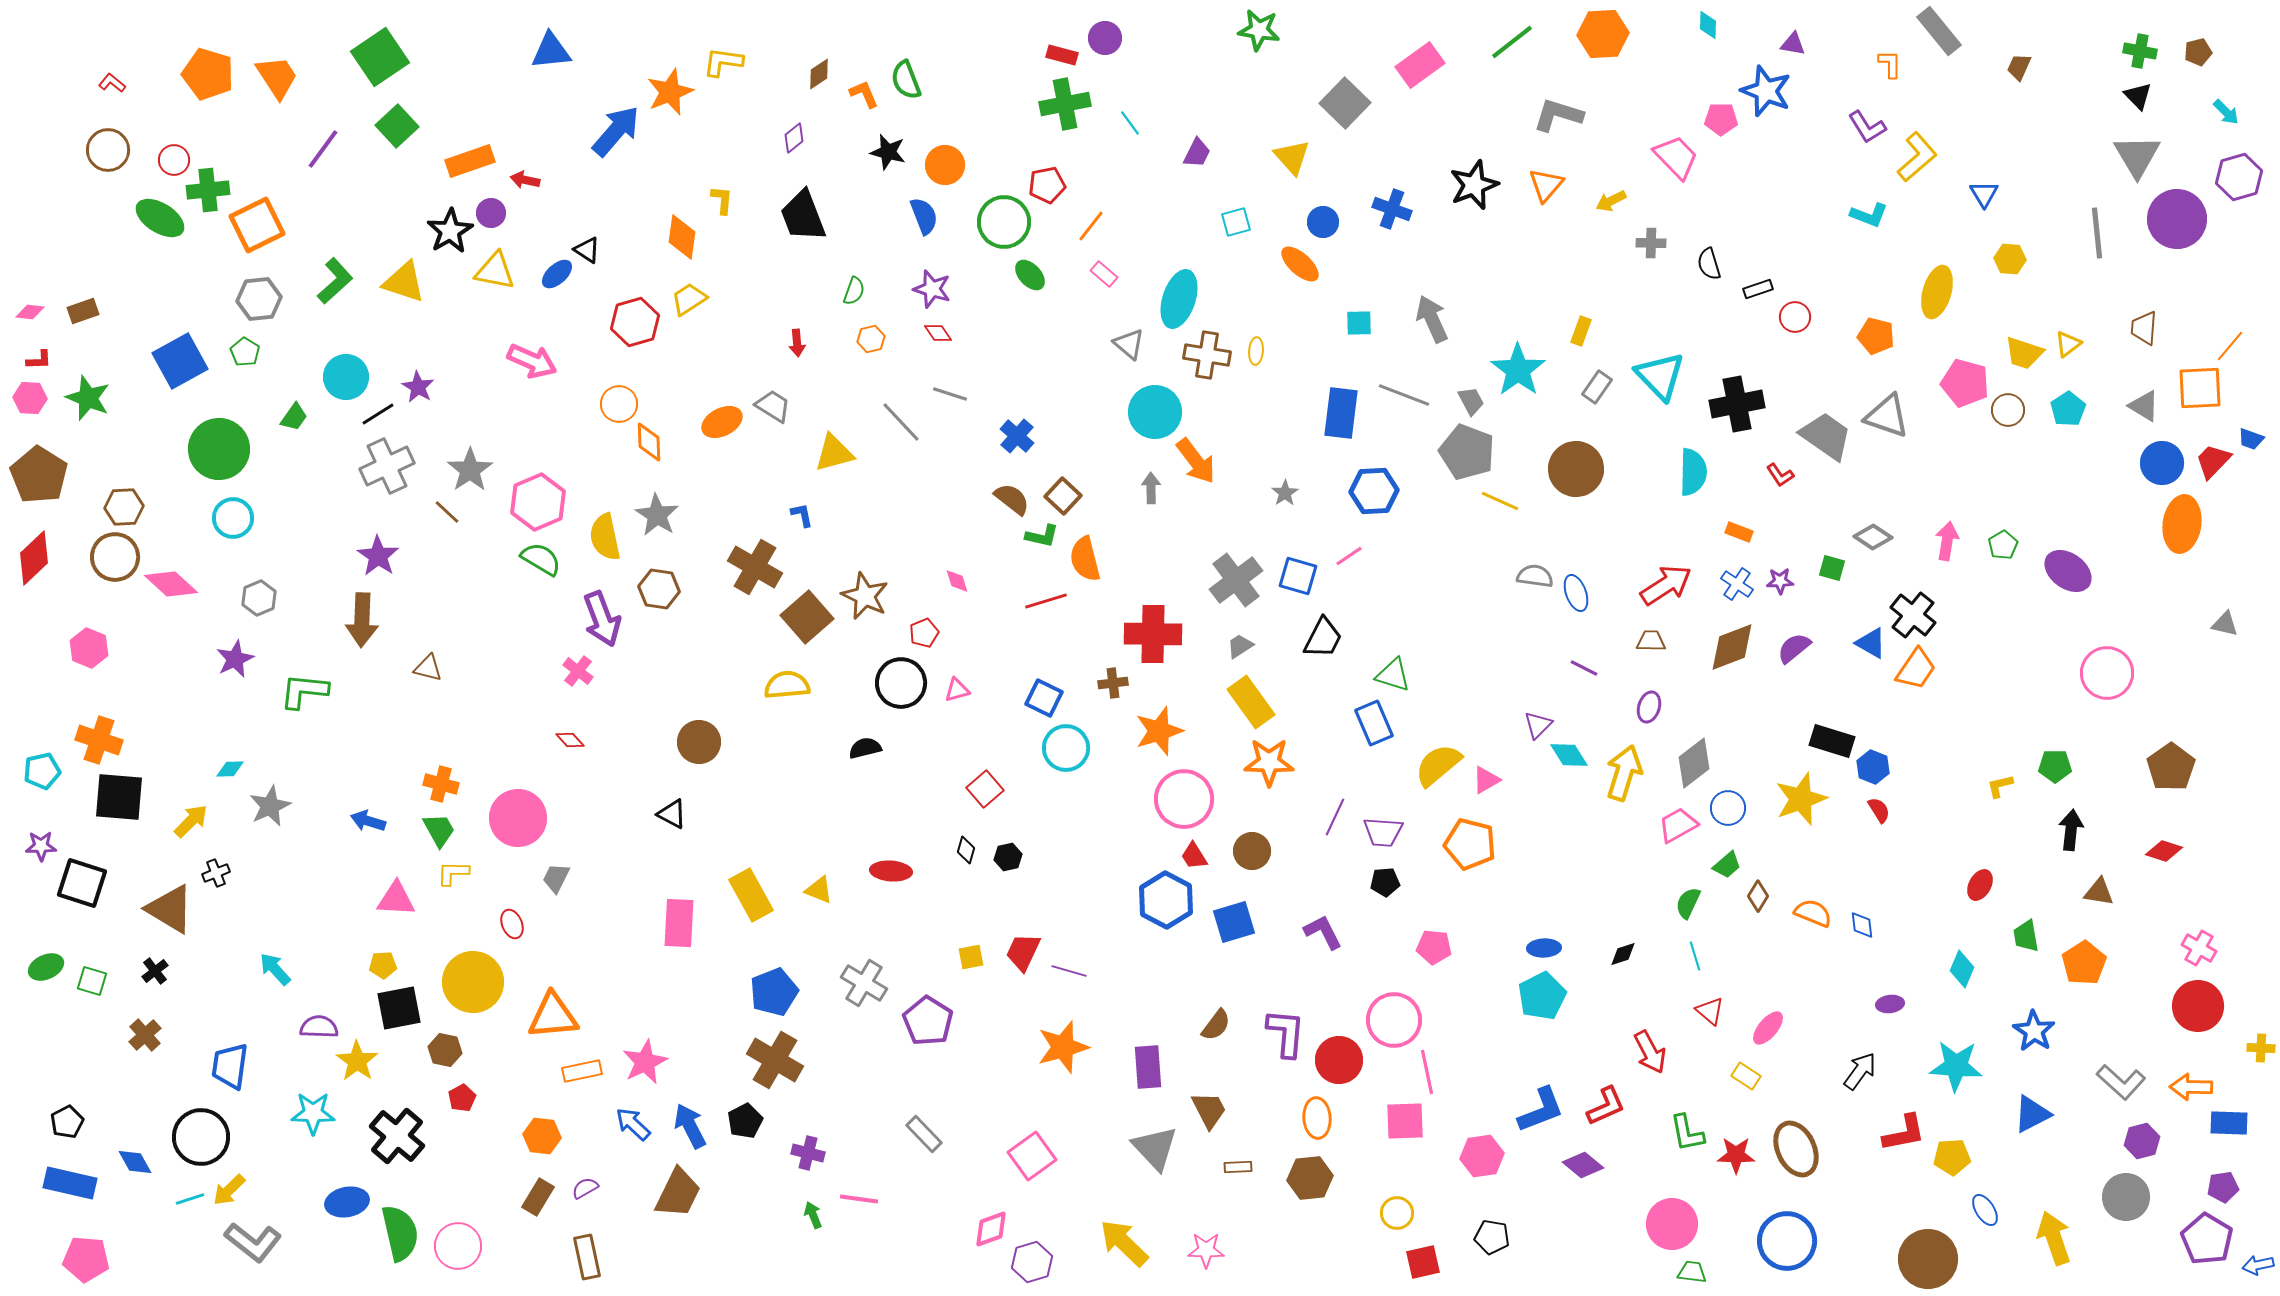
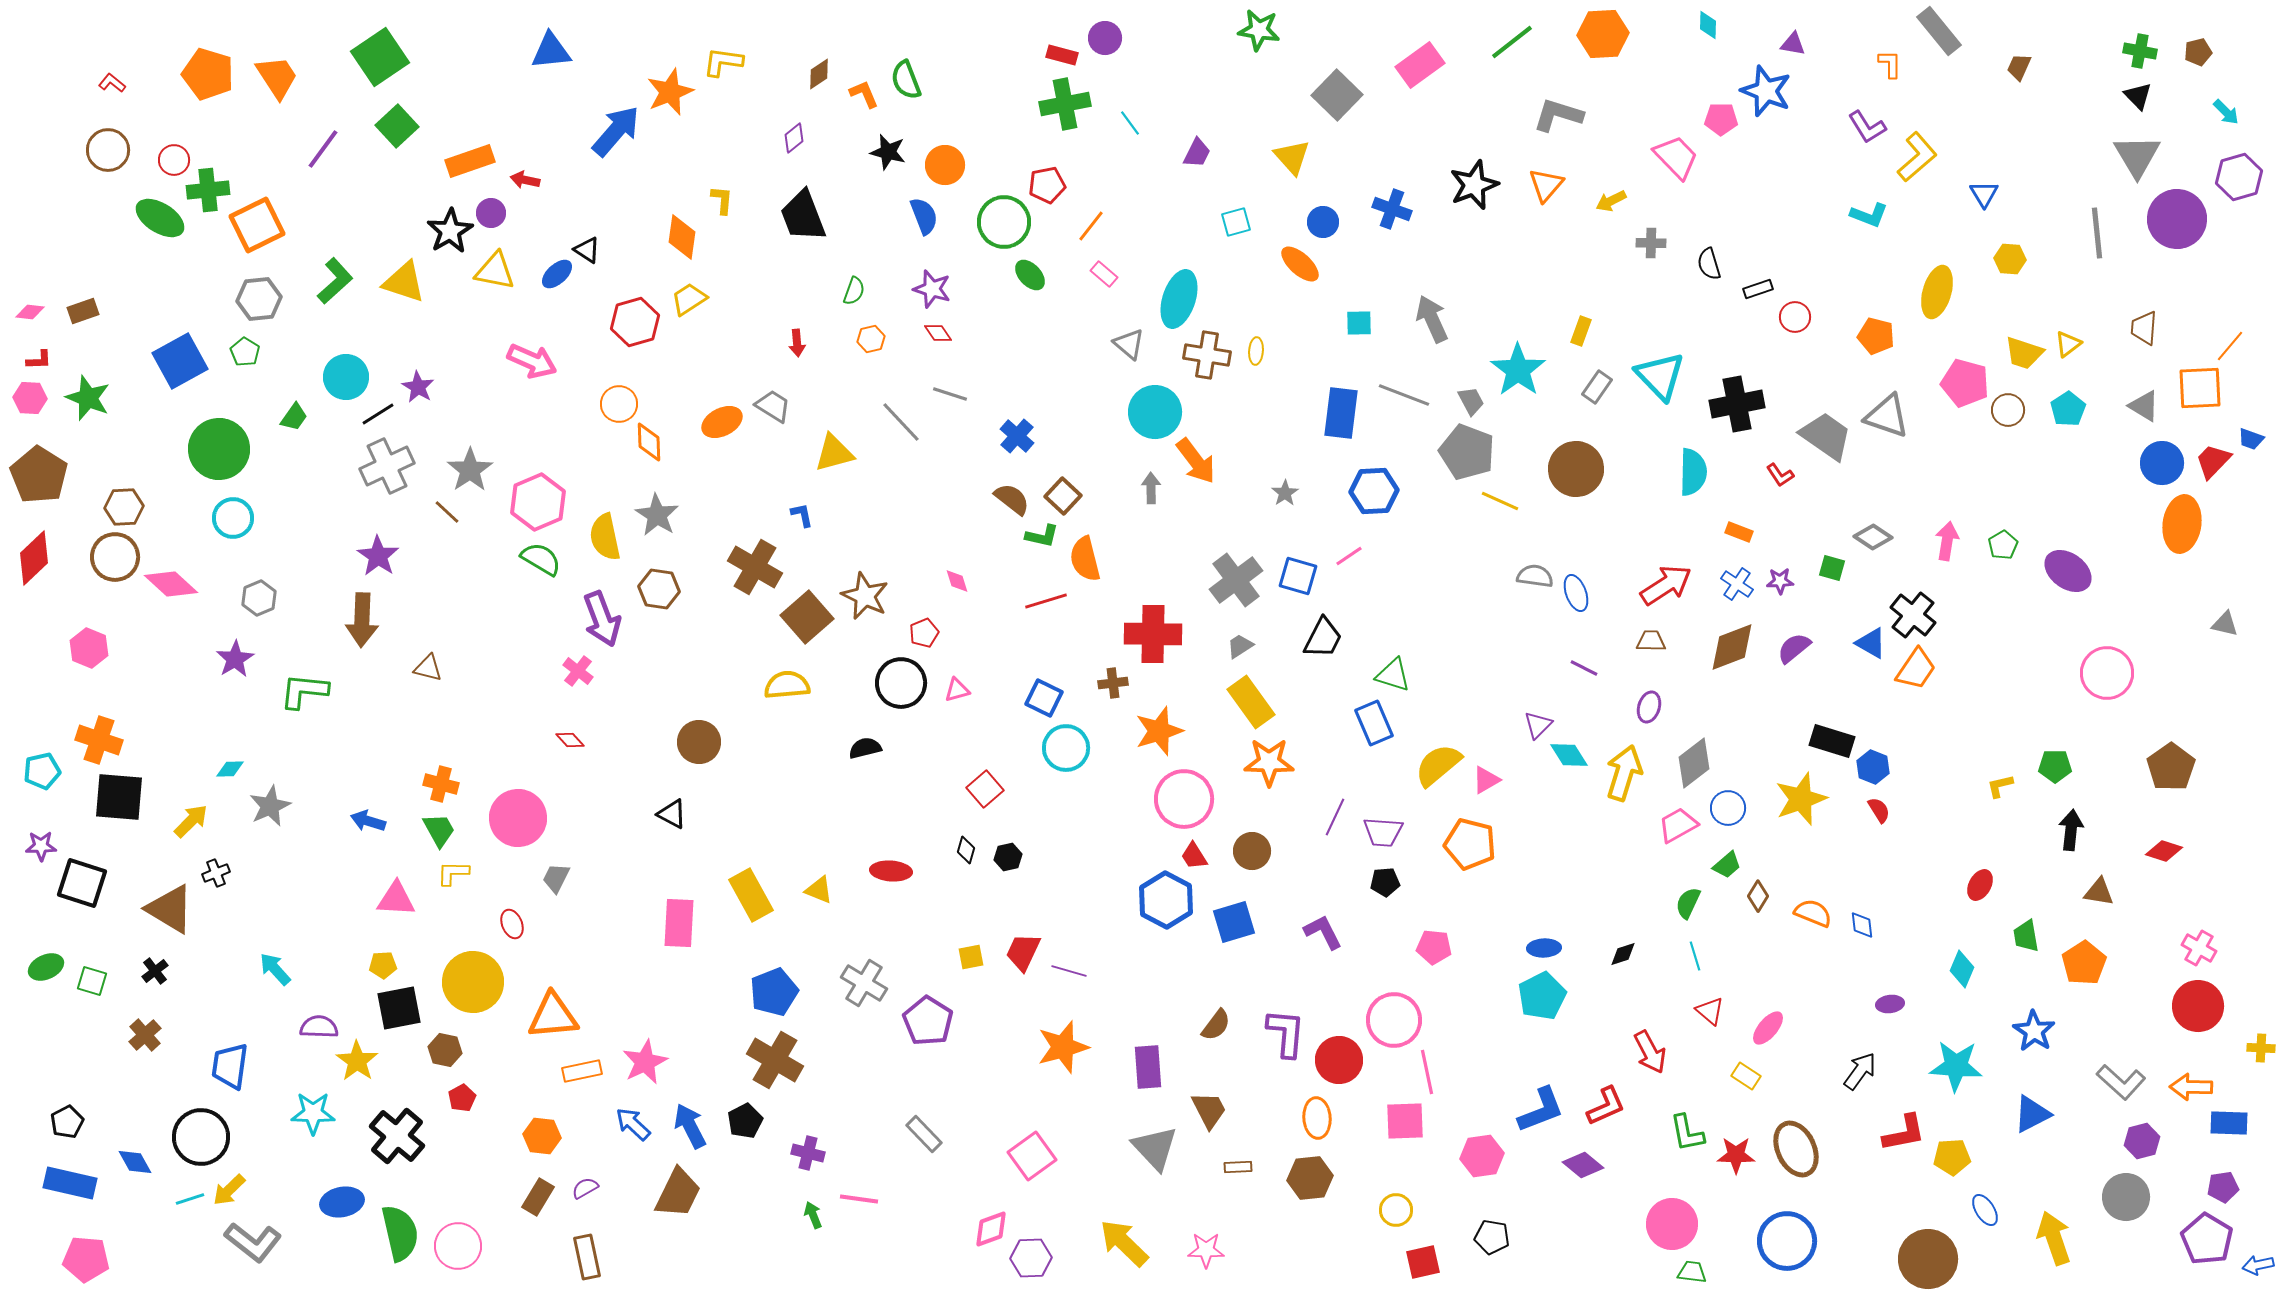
gray square at (1345, 103): moved 8 px left, 8 px up
purple star at (235, 659): rotated 6 degrees counterclockwise
blue ellipse at (347, 1202): moved 5 px left
yellow circle at (1397, 1213): moved 1 px left, 3 px up
purple hexagon at (1032, 1262): moved 1 px left, 4 px up; rotated 15 degrees clockwise
